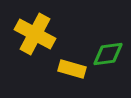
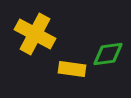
yellow rectangle: rotated 8 degrees counterclockwise
